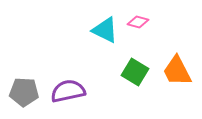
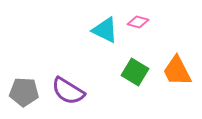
purple semicircle: rotated 136 degrees counterclockwise
